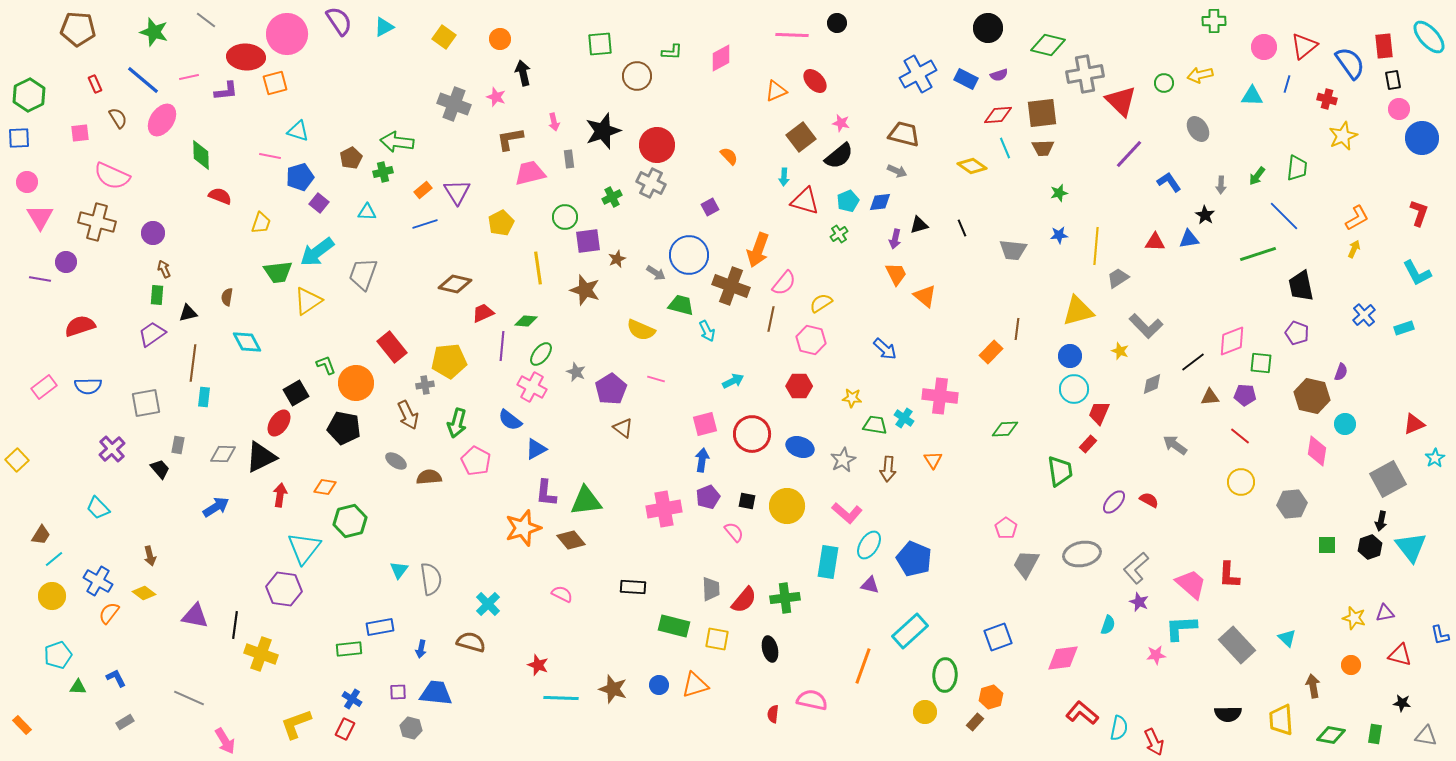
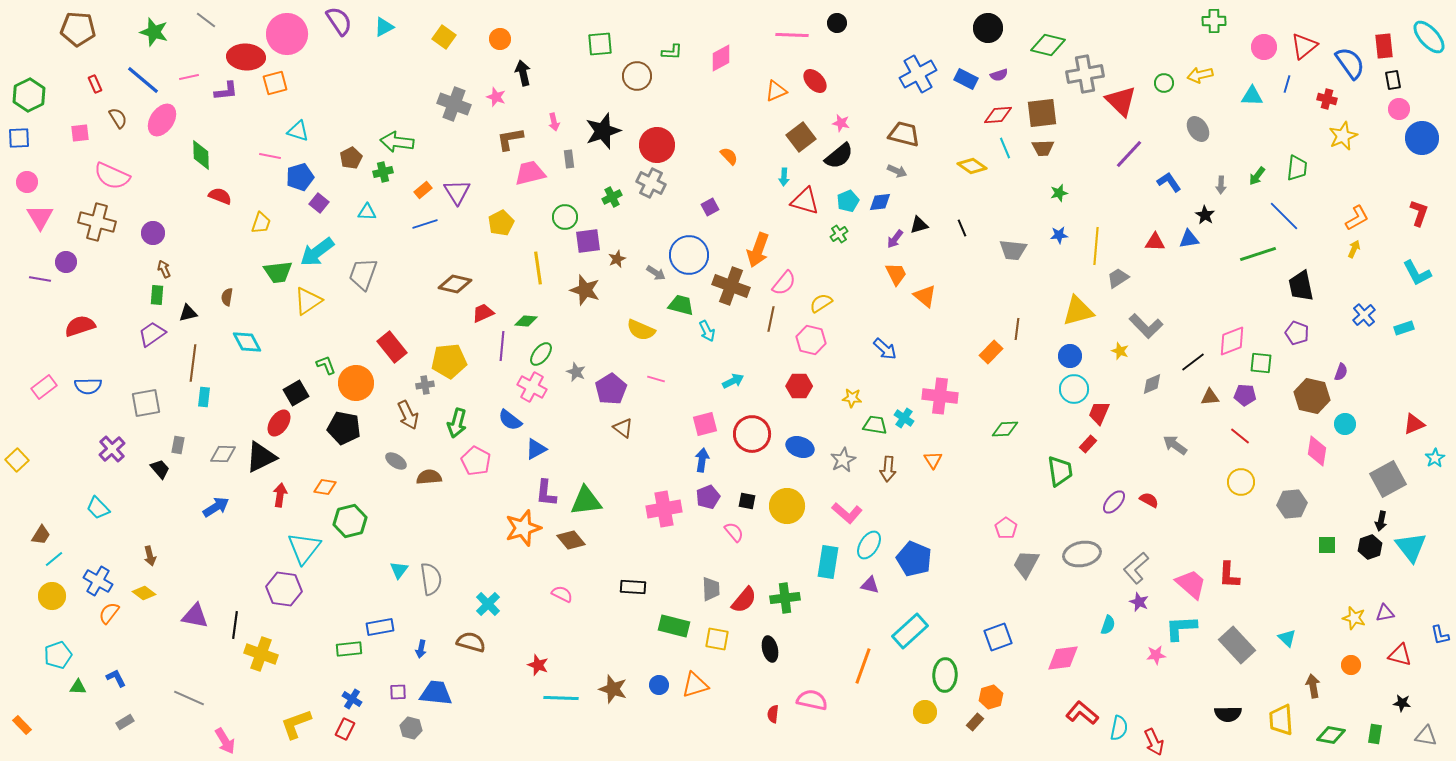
purple arrow at (895, 239): rotated 24 degrees clockwise
